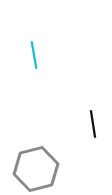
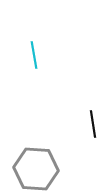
gray hexagon: rotated 18 degrees clockwise
